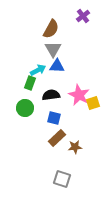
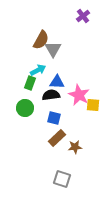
brown semicircle: moved 10 px left, 11 px down
blue triangle: moved 16 px down
yellow square: moved 2 px down; rotated 24 degrees clockwise
